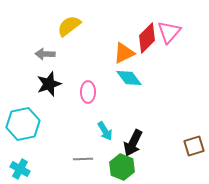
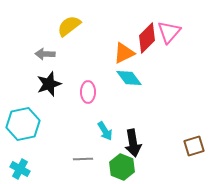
black arrow: rotated 36 degrees counterclockwise
